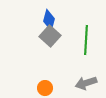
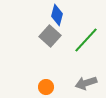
blue diamond: moved 8 px right, 5 px up
green line: rotated 40 degrees clockwise
orange circle: moved 1 px right, 1 px up
